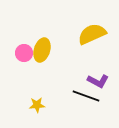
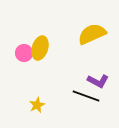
yellow ellipse: moved 2 px left, 2 px up
yellow star: rotated 21 degrees counterclockwise
